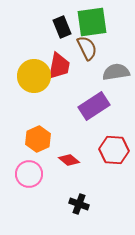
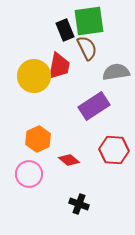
green square: moved 3 px left, 1 px up
black rectangle: moved 3 px right, 3 px down
